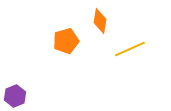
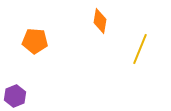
orange pentagon: moved 31 px left; rotated 20 degrees clockwise
yellow line: moved 10 px right; rotated 44 degrees counterclockwise
